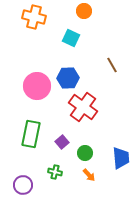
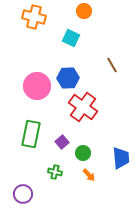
green circle: moved 2 px left
purple circle: moved 9 px down
